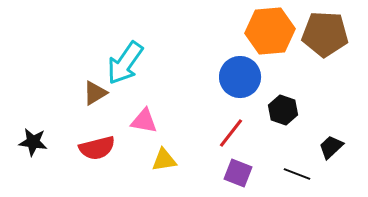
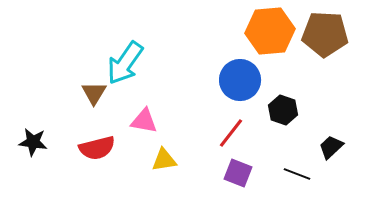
blue circle: moved 3 px down
brown triangle: moved 1 px left; rotated 28 degrees counterclockwise
